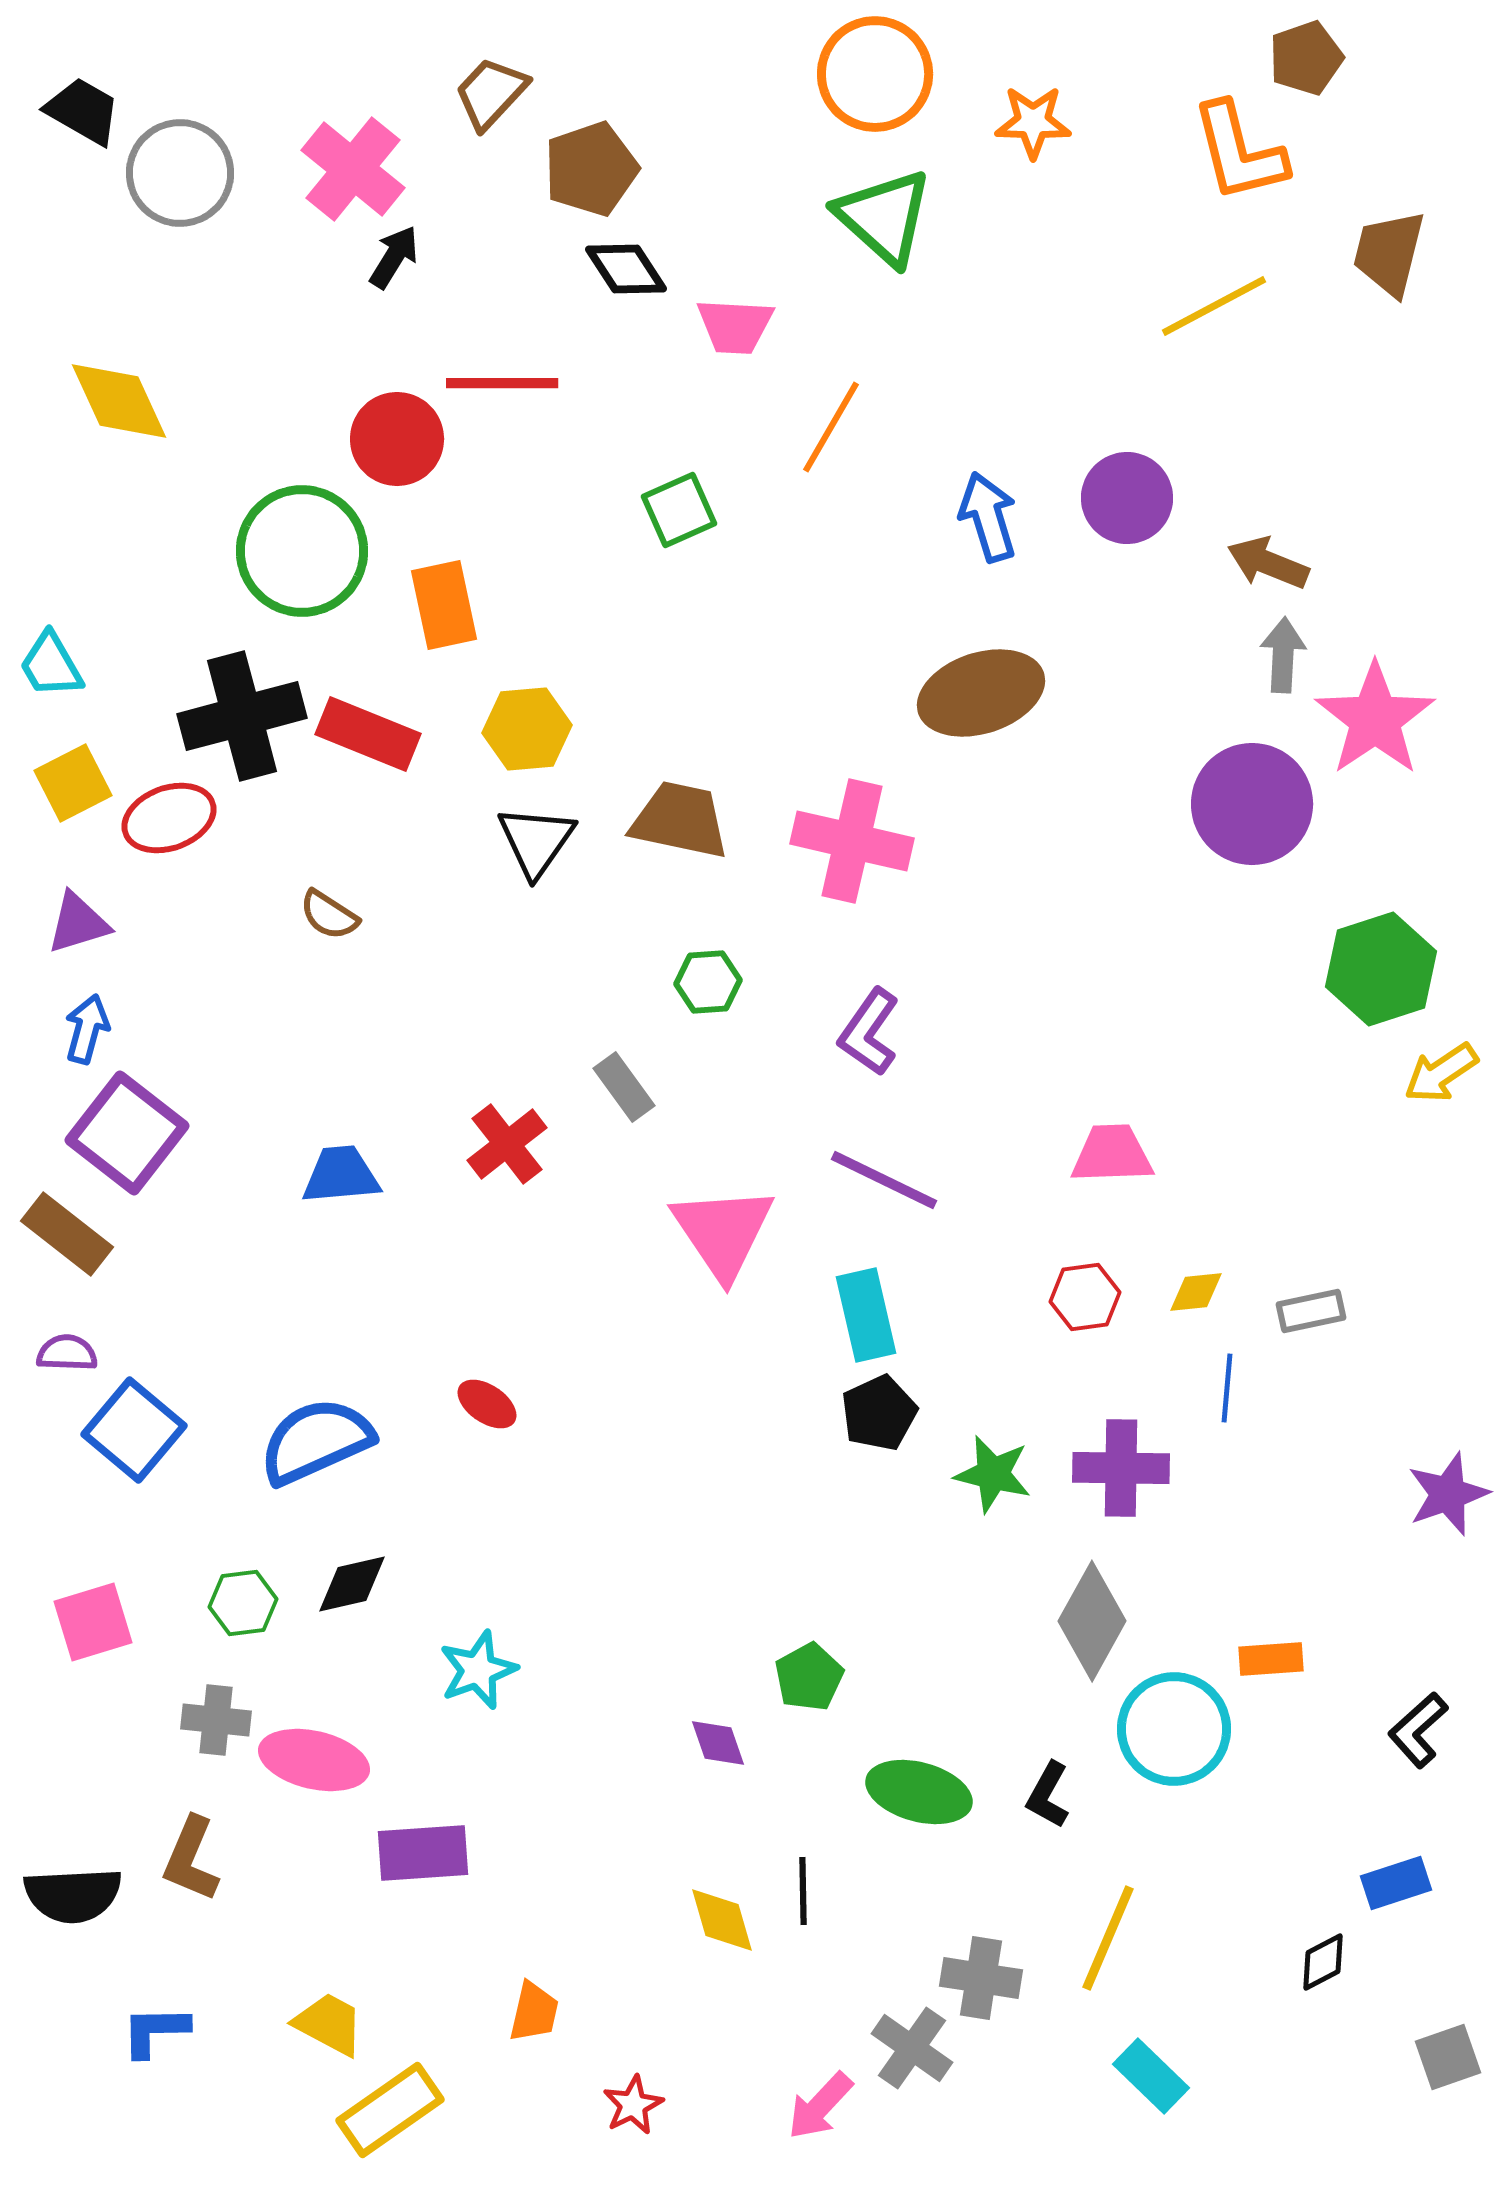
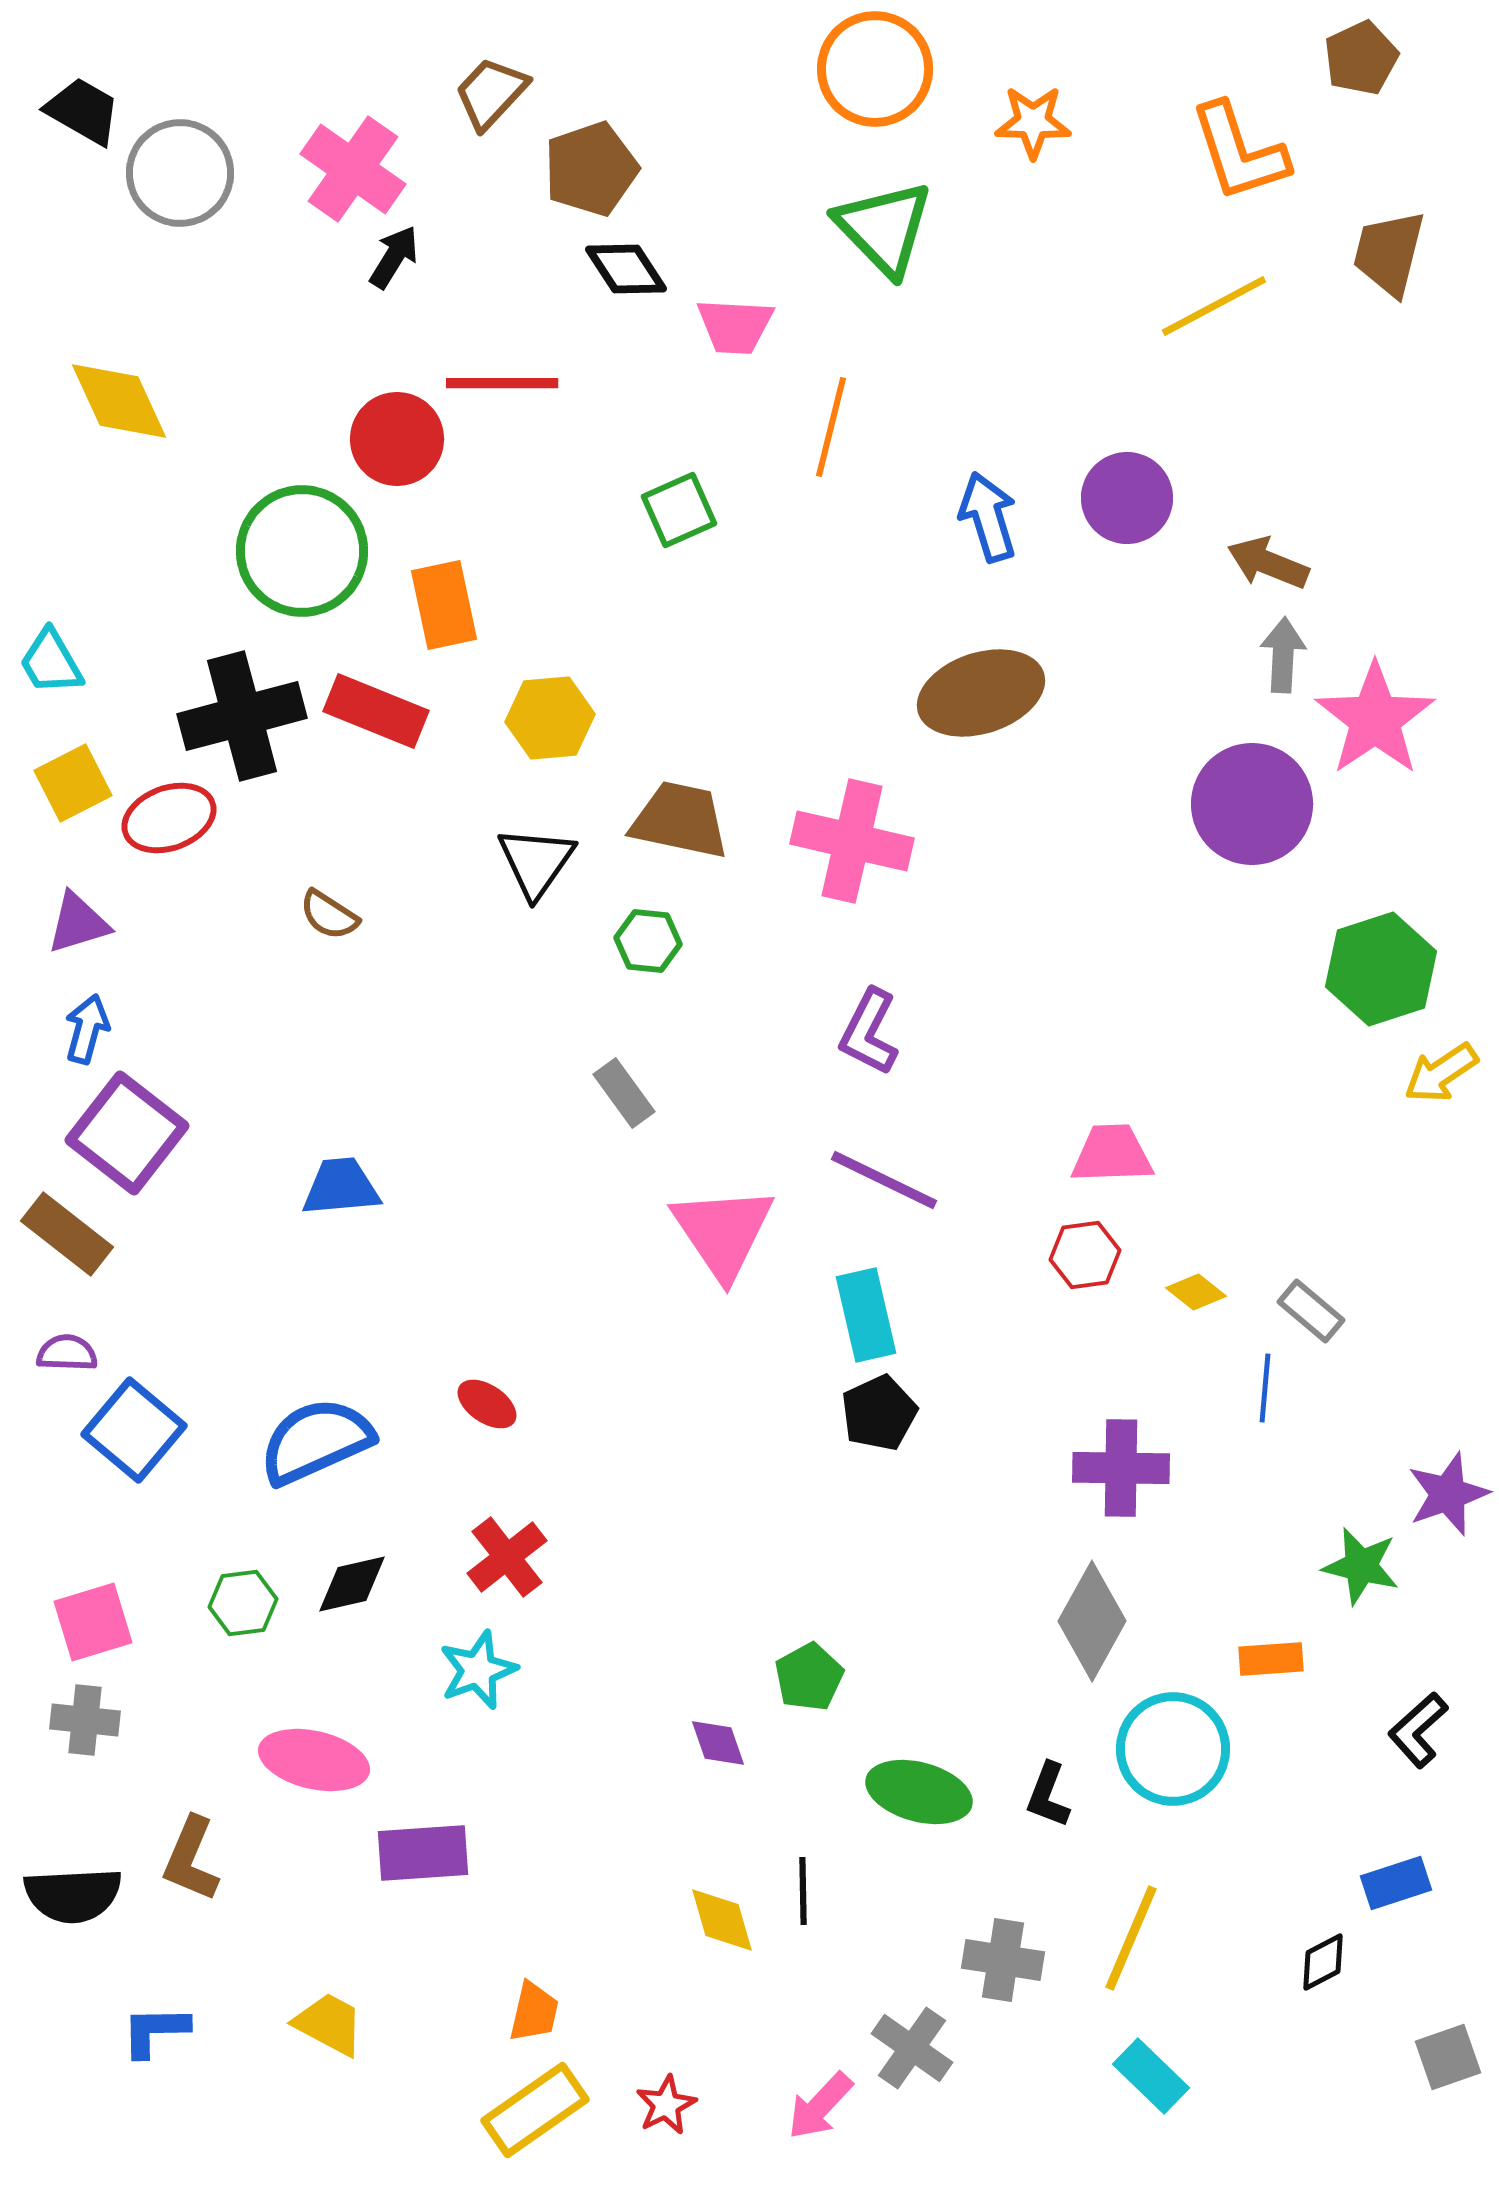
brown pentagon at (1306, 58): moved 55 px right; rotated 6 degrees counterclockwise
orange circle at (875, 74): moved 5 px up
orange L-shape at (1239, 152): rotated 4 degrees counterclockwise
pink cross at (353, 169): rotated 4 degrees counterclockwise
green triangle at (884, 217): moved 11 px down; rotated 4 degrees clockwise
orange line at (831, 427): rotated 16 degrees counterclockwise
cyan trapezoid at (51, 665): moved 3 px up
yellow hexagon at (527, 729): moved 23 px right, 11 px up
red rectangle at (368, 734): moved 8 px right, 23 px up
black triangle at (536, 841): moved 21 px down
green hexagon at (708, 982): moved 60 px left, 41 px up; rotated 10 degrees clockwise
purple L-shape at (869, 1032): rotated 8 degrees counterclockwise
gray rectangle at (624, 1087): moved 6 px down
red cross at (507, 1144): moved 413 px down
blue trapezoid at (341, 1175): moved 12 px down
yellow diamond at (1196, 1292): rotated 44 degrees clockwise
red hexagon at (1085, 1297): moved 42 px up
gray rectangle at (1311, 1311): rotated 52 degrees clockwise
blue line at (1227, 1388): moved 38 px right
green star at (993, 1474): moved 368 px right, 92 px down
gray cross at (216, 1720): moved 131 px left
cyan circle at (1174, 1729): moved 1 px left, 20 px down
black L-shape at (1048, 1795): rotated 8 degrees counterclockwise
yellow line at (1108, 1938): moved 23 px right
gray cross at (981, 1978): moved 22 px right, 18 px up
red star at (633, 2105): moved 33 px right
yellow rectangle at (390, 2110): moved 145 px right
